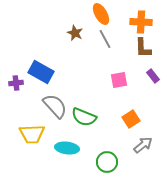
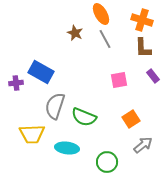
orange cross: moved 1 px right, 2 px up; rotated 15 degrees clockwise
gray semicircle: rotated 120 degrees counterclockwise
